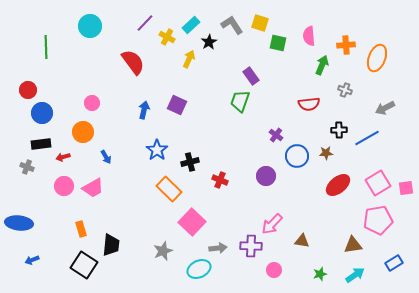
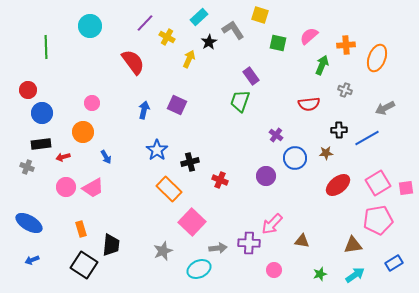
yellow square at (260, 23): moved 8 px up
cyan rectangle at (191, 25): moved 8 px right, 8 px up
gray L-shape at (232, 25): moved 1 px right, 5 px down
pink semicircle at (309, 36): rotated 54 degrees clockwise
blue circle at (297, 156): moved 2 px left, 2 px down
pink circle at (64, 186): moved 2 px right, 1 px down
blue ellipse at (19, 223): moved 10 px right; rotated 24 degrees clockwise
purple cross at (251, 246): moved 2 px left, 3 px up
